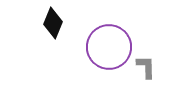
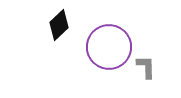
black diamond: moved 6 px right, 2 px down; rotated 24 degrees clockwise
